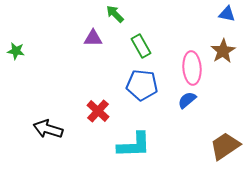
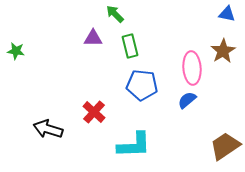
green rectangle: moved 11 px left; rotated 15 degrees clockwise
red cross: moved 4 px left, 1 px down
